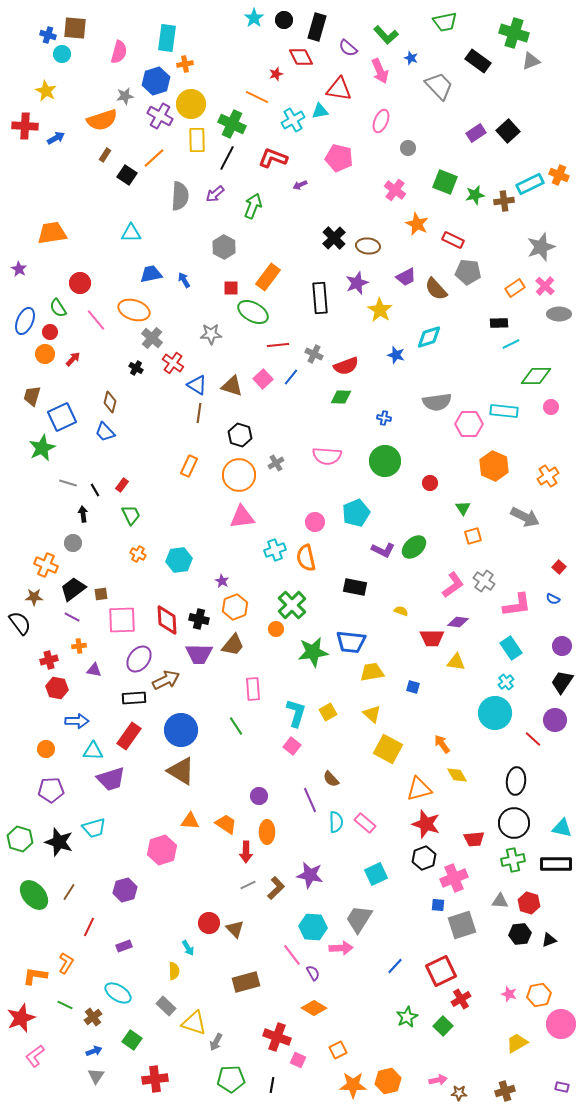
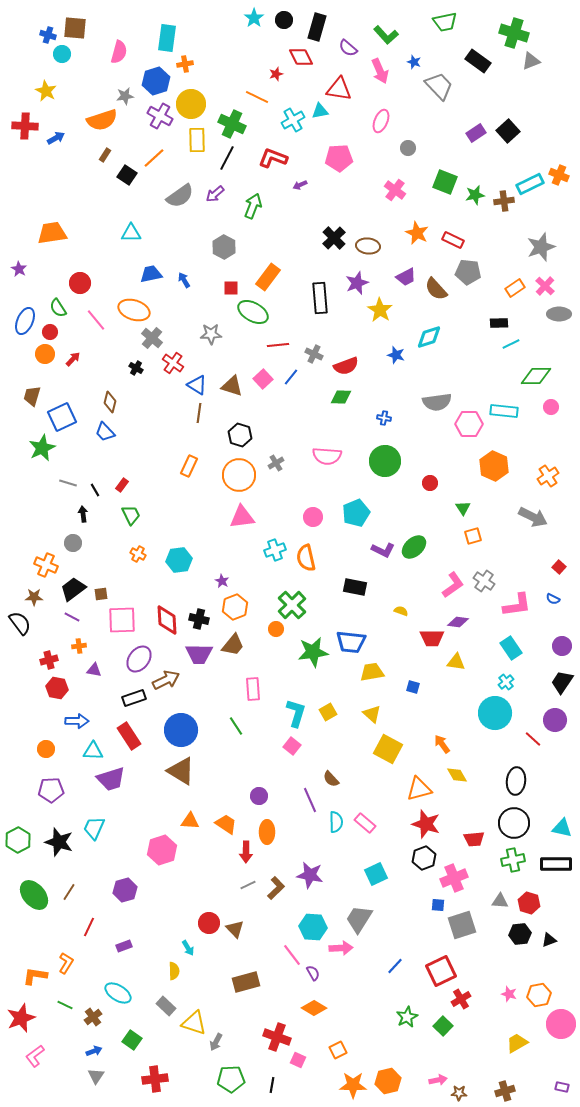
blue star at (411, 58): moved 3 px right, 4 px down
pink pentagon at (339, 158): rotated 16 degrees counterclockwise
gray semicircle at (180, 196): rotated 52 degrees clockwise
orange star at (417, 224): moved 9 px down
gray arrow at (525, 517): moved 8 px right
pink circle at (315, 522): moved 2 px left, 5 px up
black rectangle at (134, 698): rotated 15 degrees counterclockwise
red rectangle at (129, 736): rotated 68 degrees counterclockwise
cyan trapezoid at (94, 828): rotated 130 degrees clockwise
green hexagon at (20, 839): moved 2 px left, 1 px down; rotated 15 degrees clockwise
